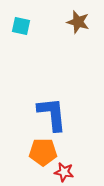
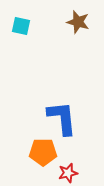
blue L-shape: moved 10 px right, 4 px down
red star: moved 4 px right, 1 px down; rotated 24 degrees counterclockwise
